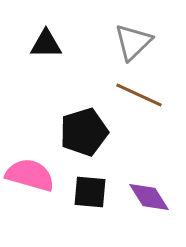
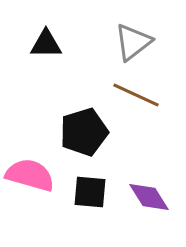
gray triangle: rotated 6 degrees clockwise
brown line: moved 3 px left
